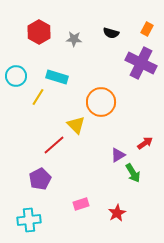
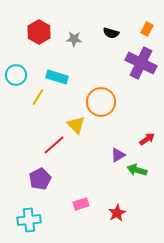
cyan circle: moved 1 px up
red arrow: moved 2 px right, 4 px up
green arrow: moved 4 px right, 3 px up; rotated 138 degrees clockwise
